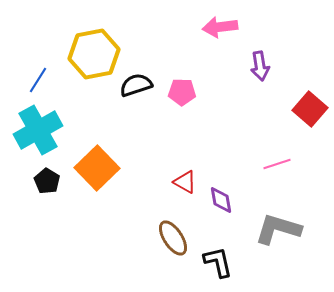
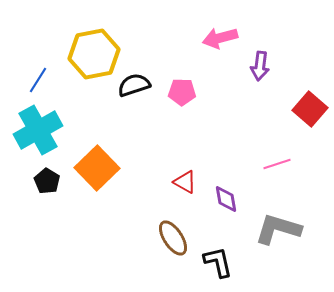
pink arrow: moved 11 px down; rotated 8 degrees counterclockwise
purple arrow: rotated 16 degrees clockwise
black semicircle: moved 2 px left
purple diamond: moved 5 px right, 1 px up
